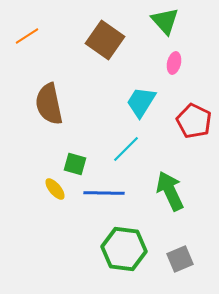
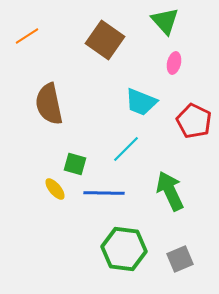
cyan trapezoid: rotated 100 degrees counterclockwise
